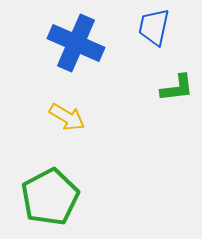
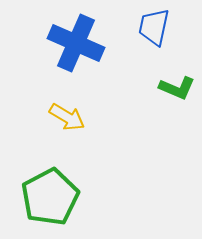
green L-shape: rotated 30 degrees clockwise
